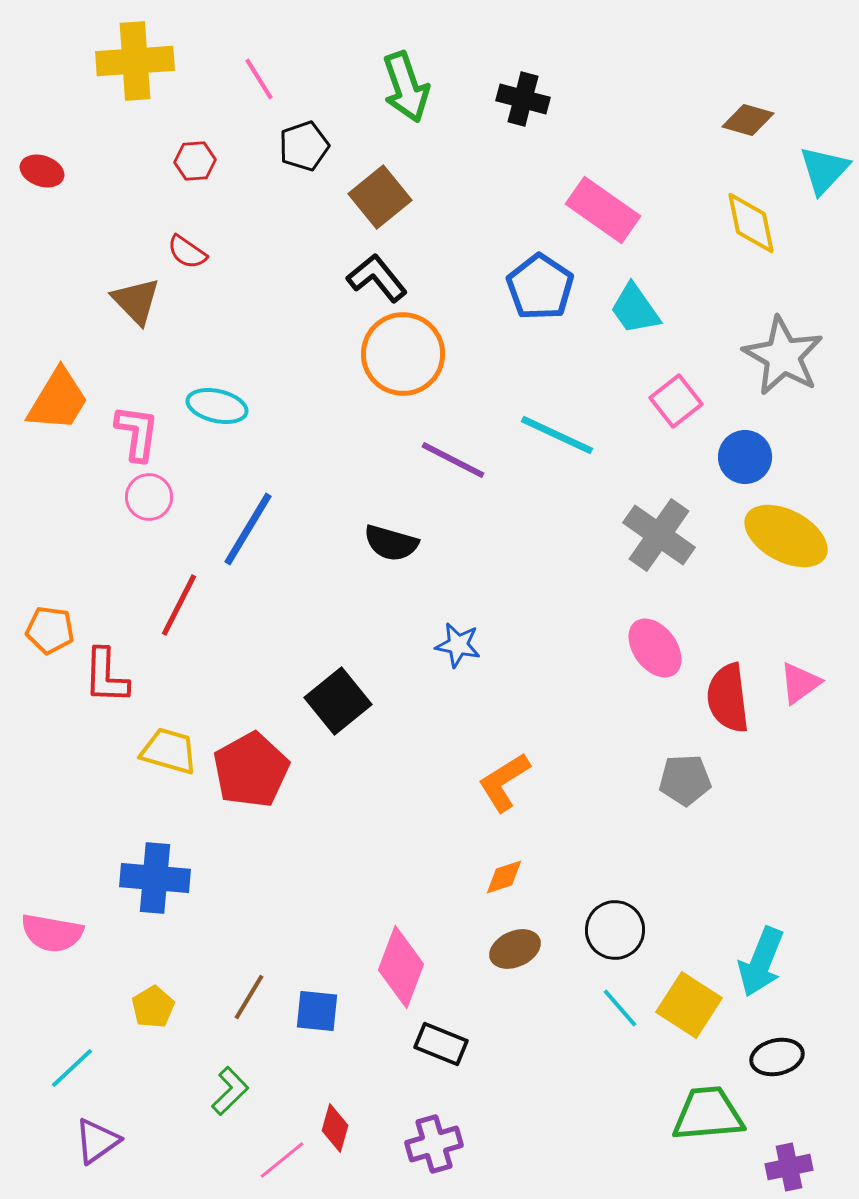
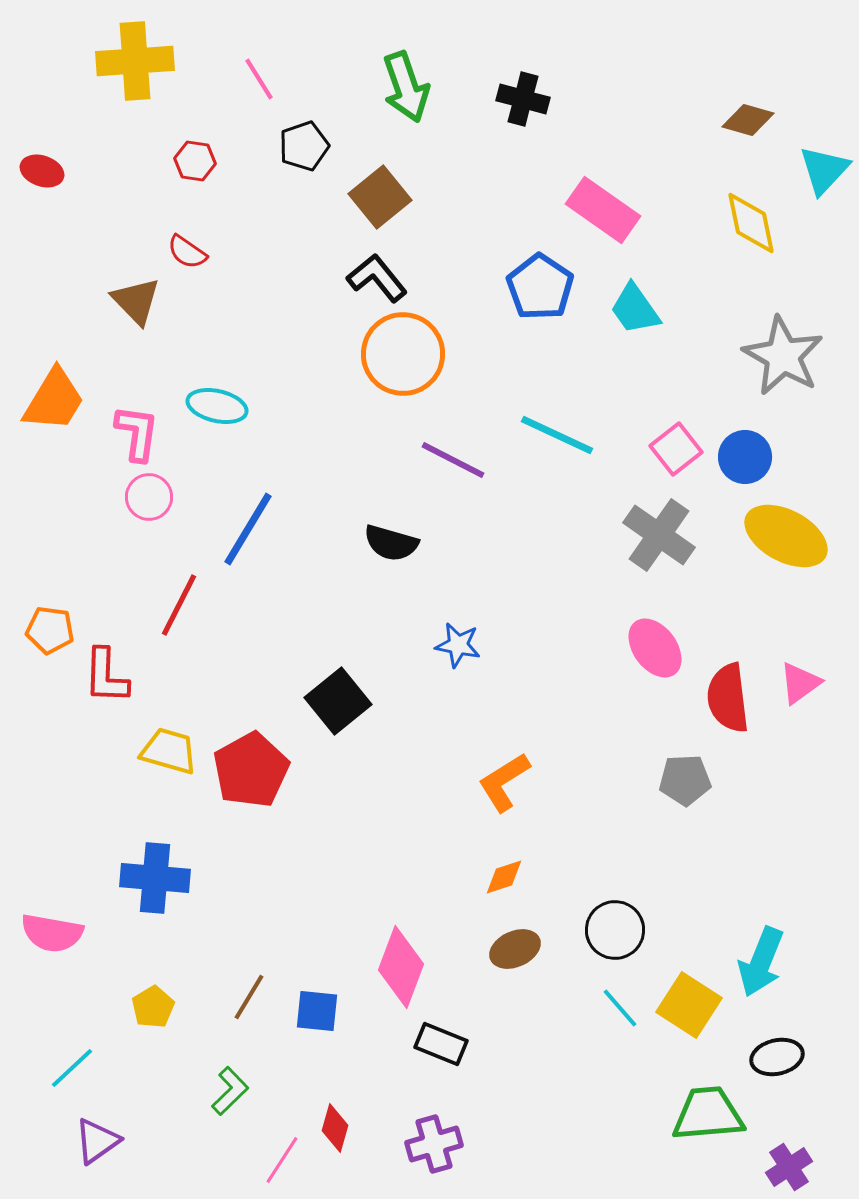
red hexagon at (195, 161): rotated 12 degrees clockwise
orange trapezoid at (58, 400): moved 4 px left
pink square at (676, 401): moved 48 px down
pink line at (282, 1160): rotated 18 degrees counterclockwise
purple cross at (789, 1167): rotated 21 degrees counterclockwise
